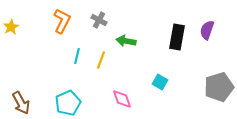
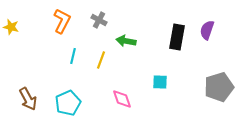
yellow star: rotated 28 degrees counterclockwise
cyan line: moved 4 px left
cyan square: rotated 28 degrees counterclockwise
brown arrow: moved 7 px right, 4 px up
